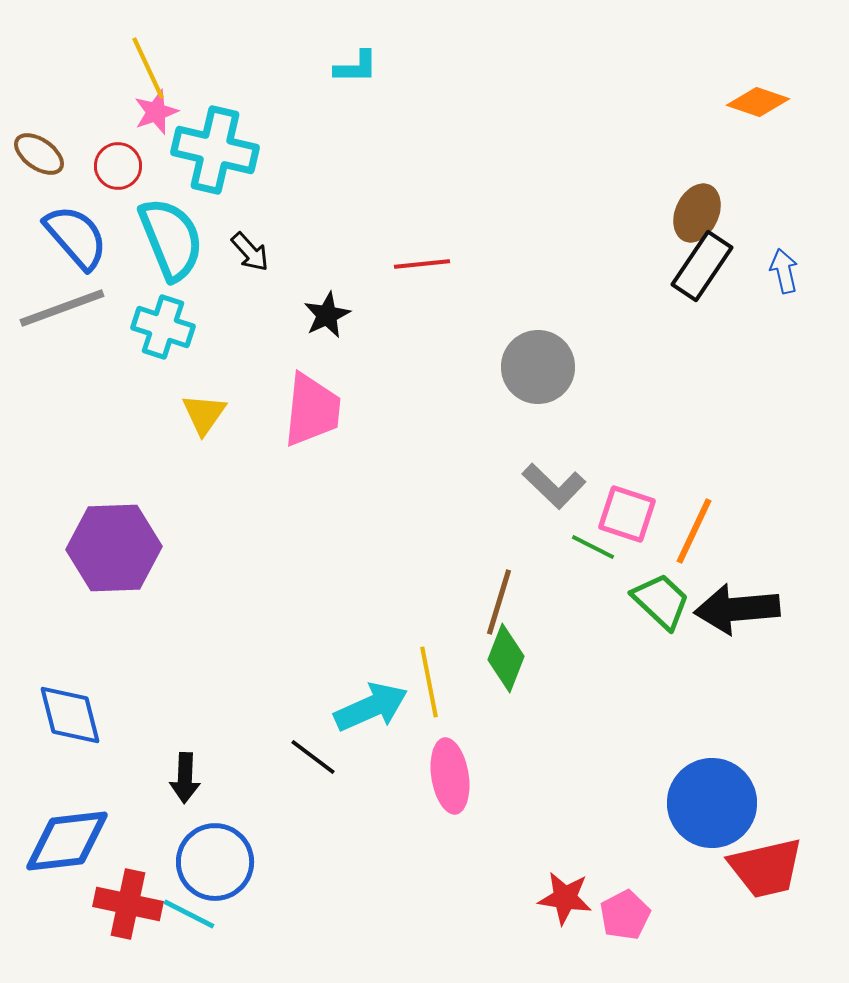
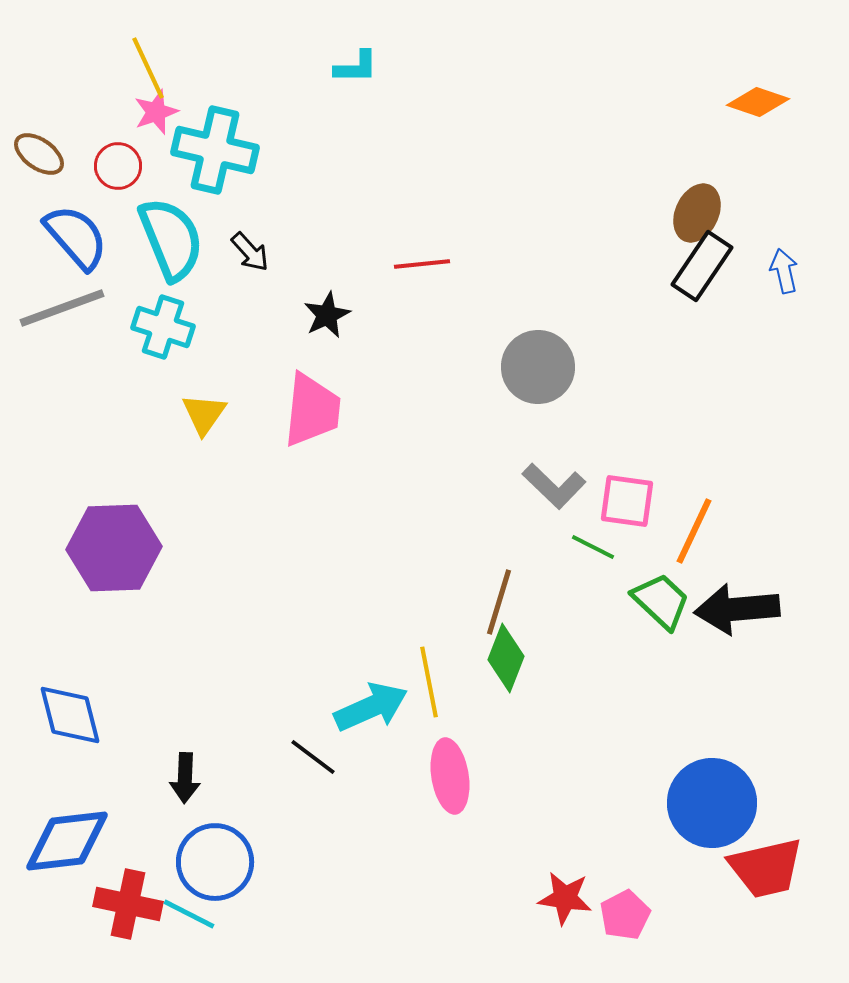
pink square at (627, 514): moved 13 px up; rotated 10 degrees counterclockwise
